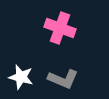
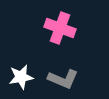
white star: rotated 25 degrees counterclockwise
